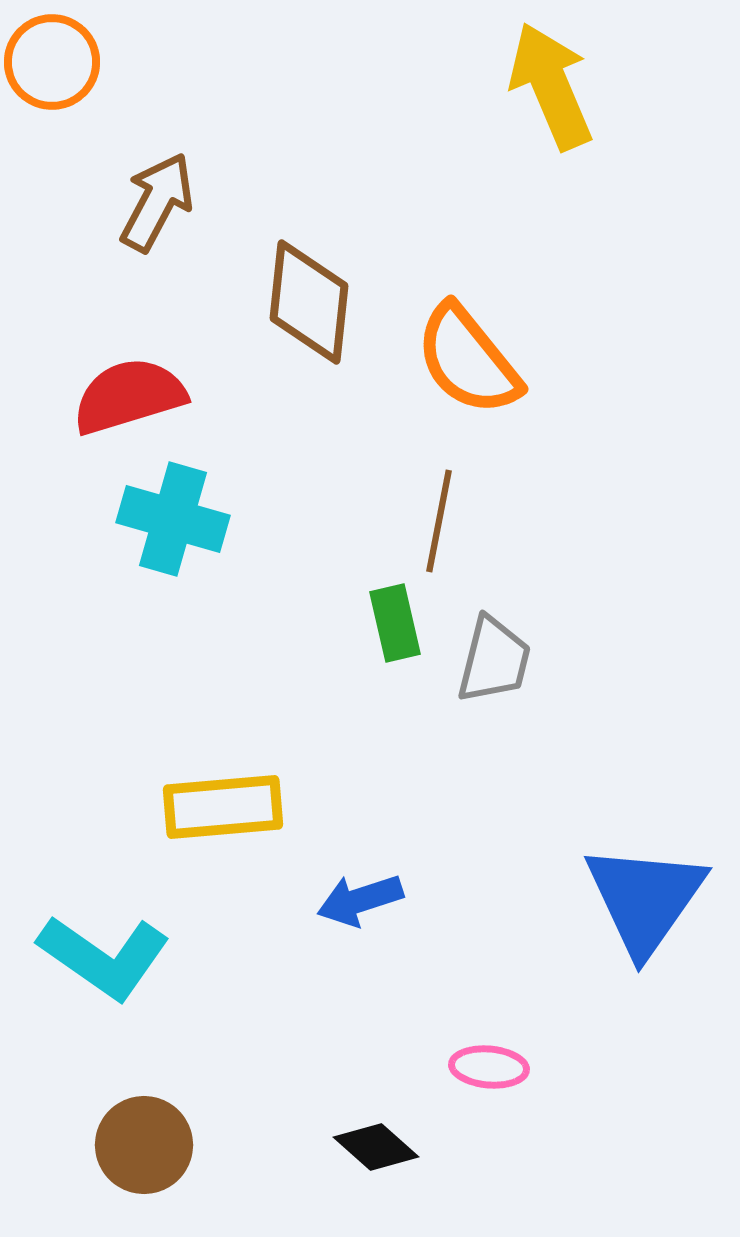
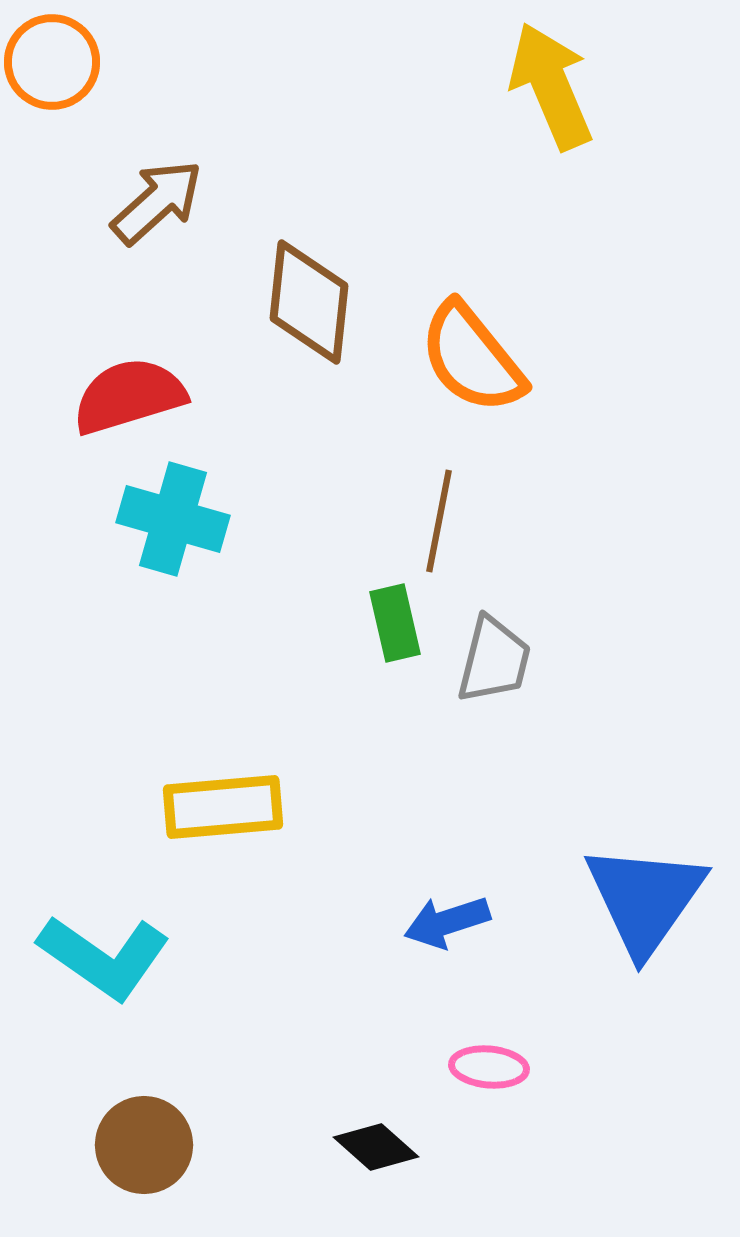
brown arrow: rotated 20 degrees clockwise
orange semicircle: moved 4 px right, 2 px up
blue arrow: moved 87 px right, 22 px down
